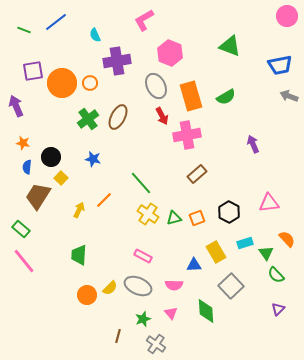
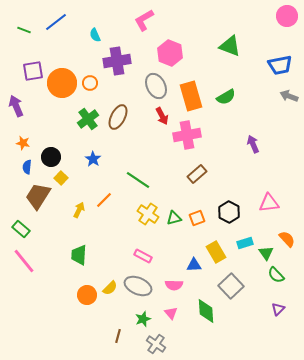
blue star at (93, 159): rotated 21 degrees clockwise
green line at (141, 183): moved 3 px left, 3 px up; rotated 15 degrees counterclockwise
